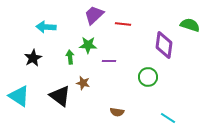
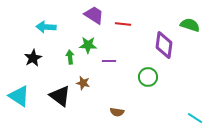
purple trapezoid: rotated 75 degrees clockwise
cyan line: moved 27 px right
